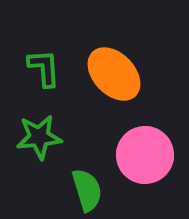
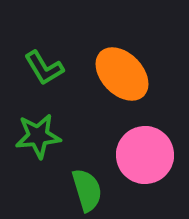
green L-shape: rotated 153 degrees clockwise
orange ellipse: moved 8 px right
green star: moved 1 px left, 1 px up
